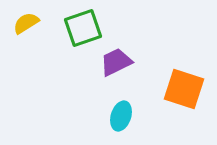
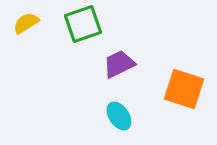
green square: moved 4 px up
purple trapezoid: moved 3 px right, 2 px down
cyan ellipse: moved 2 px left; rotated 52 degrees counterclockwise
